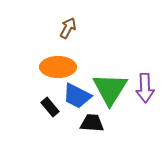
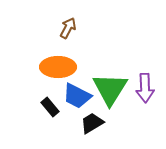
black trapezoid: rotated 35 degrees counterclockwise
